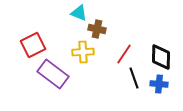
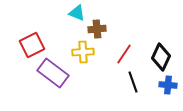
cyan triangle: moved 2 px left
brown cross: rotated 18 degrees counterclockwise
red square: moved 1 px left
black diamond: rotated 24 degrees clockwise
purple rectangle: moved 1 px up
black line: moved 1 px left, 4 px down
blue cross: moved 9 px right, 1 px down
